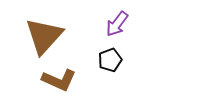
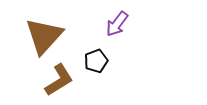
black pentagon: moved 14 px left, 1 px down
brown L-shape: rotated 56 degrees counterclockwise
